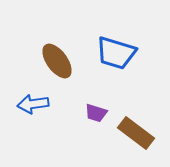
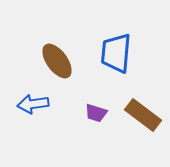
blue trapezoid: rotated 78 degrees clockwise
brown rectangle: moved 7 px right, 18 px up
